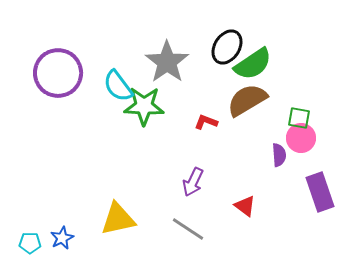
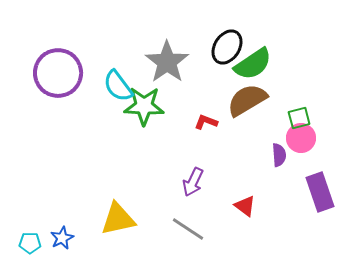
green square: rotated 25 degrees counterclockwise
